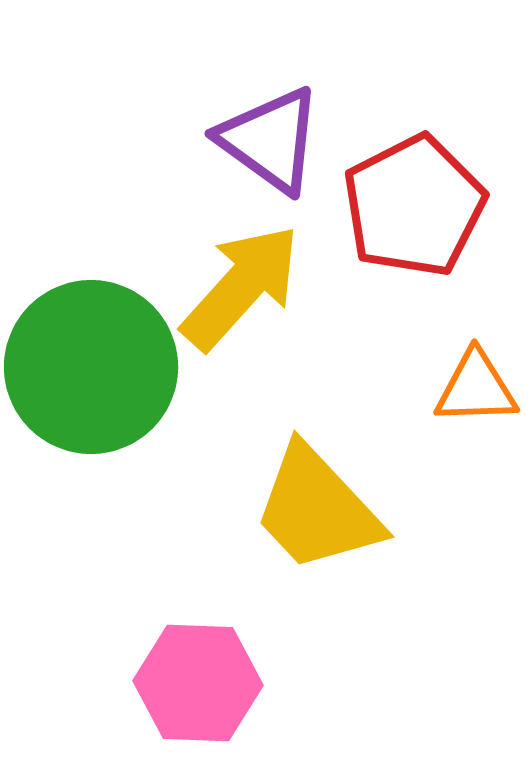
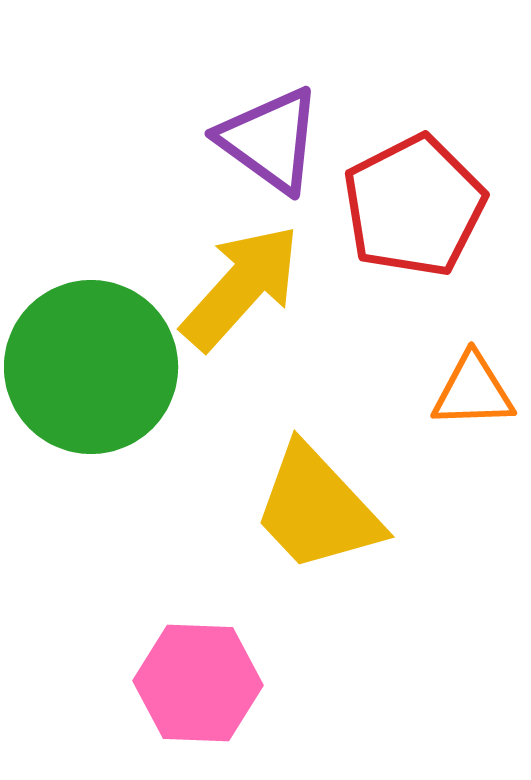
orange triangle: moved 3 px left, 3 px down
